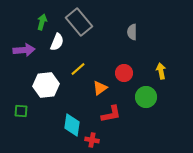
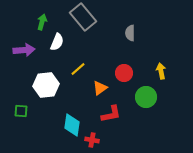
gray rectangle: moved 4 px right, 5 px up
gray semicircle: moved 2 px left, 1 px down
